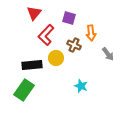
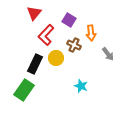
purple square: moved 2 px down; rotated 16 degrees clockwise
black rectangle: moved 3 px right, 1 px up; rotated 60 degrees counterclockwise
